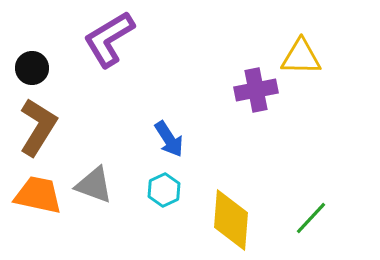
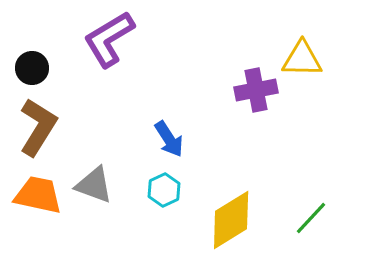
yellow triangle: moved 1 px right, 2 px down
yellow diamond: rotated 54 degrees clockwise
